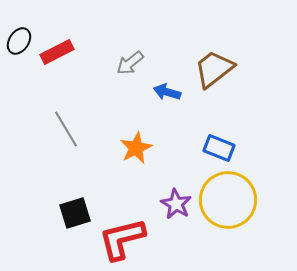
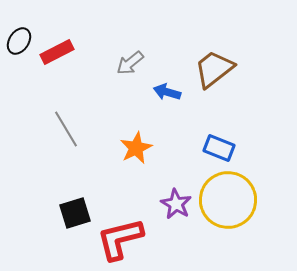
red L-shape: moved 2 px left
